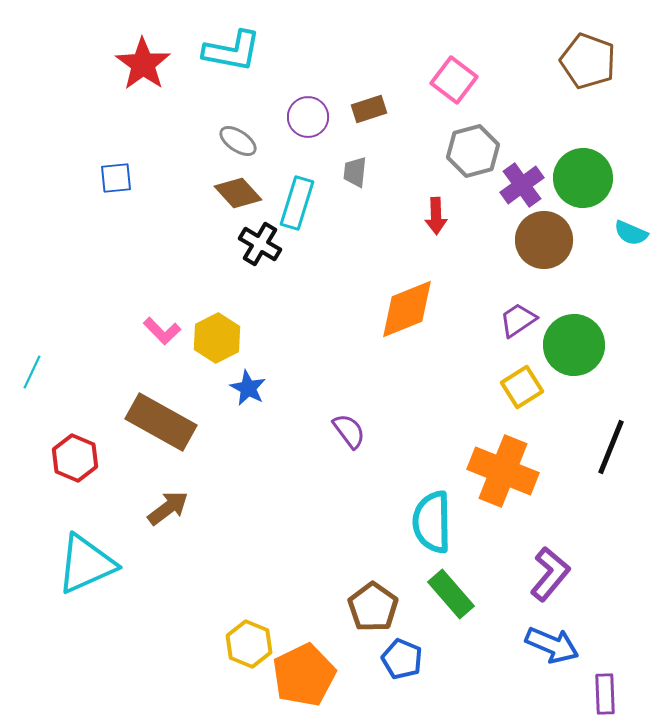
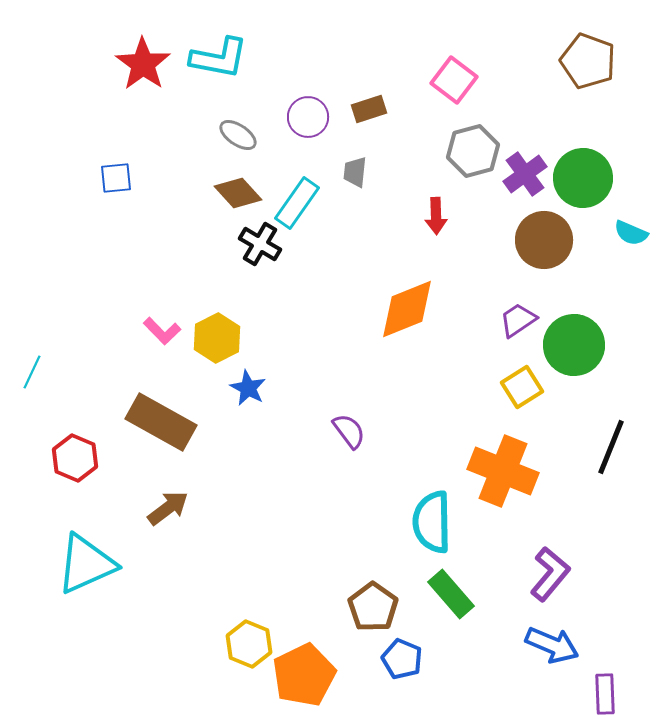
cyan L-shape at (232, 51): moved 13 px left, 7 px down
gray ellipse at (238, 141): moved 6 px up
purple cross at (522, 185): moved 3 px right, 11 px up
cyan rectangle at (297, 203): rotated 18 degrees clockwise
